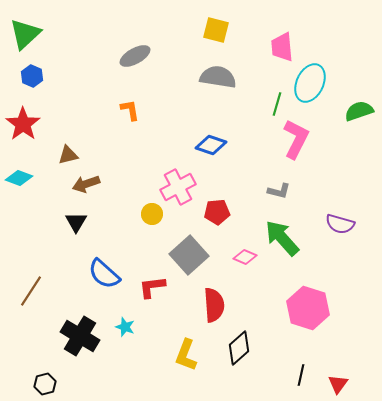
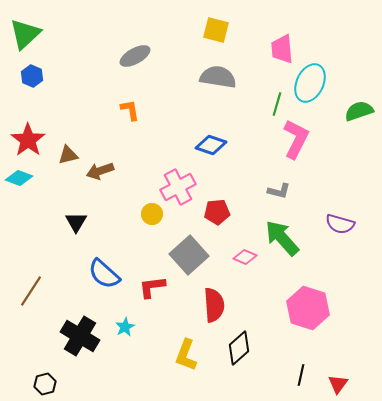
pink trapezoid: moved 2 px down
red star: moved 5 px right, 16 px down
brown arrow: moved 14 px right, 13 px up
cyan star: rotated 24 degrees clockwise
